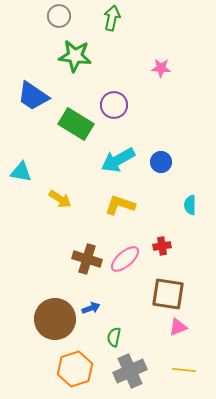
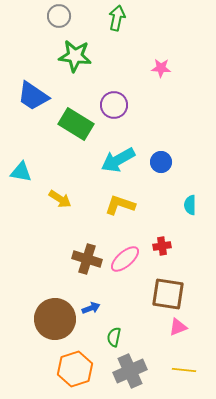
green arrow: moved 5 px right
